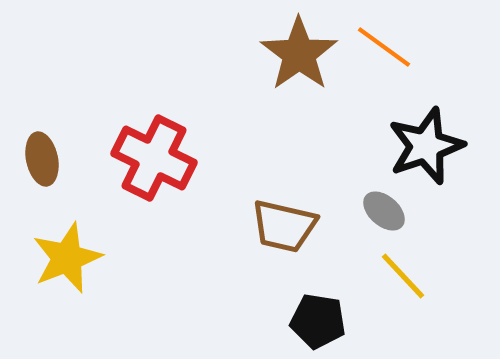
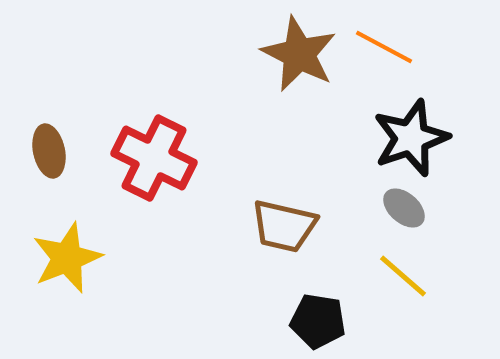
orange line: rotated 8 degrees counterclockwise
brown star: rotated 10 degrees counterclockwise
black star: moved 15 px left, 8 px up
brown ellipse: moved 7 px right, 8 px up
gray ellipse: moved 20 px right, 3 px up
yellow line: rotated 6 degrees counterclockwise
